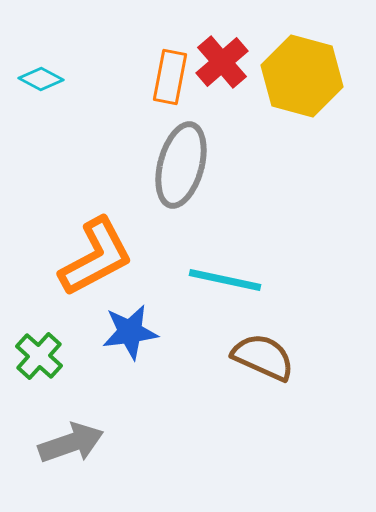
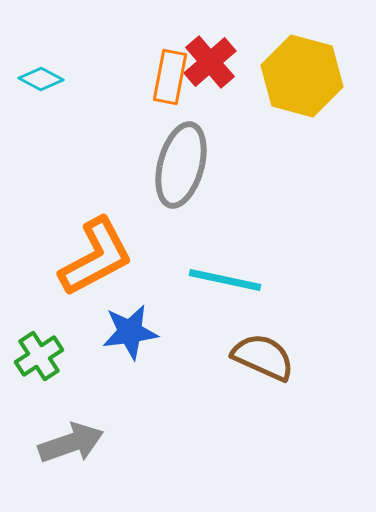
red cross: moved 12 px left
green cross: rotated 15 degrees clockwise
